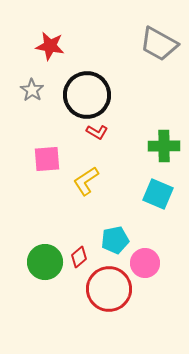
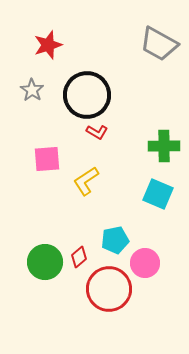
red star: moved 2 px left, 1 px up; rotated 28 degrees counterclockwise
